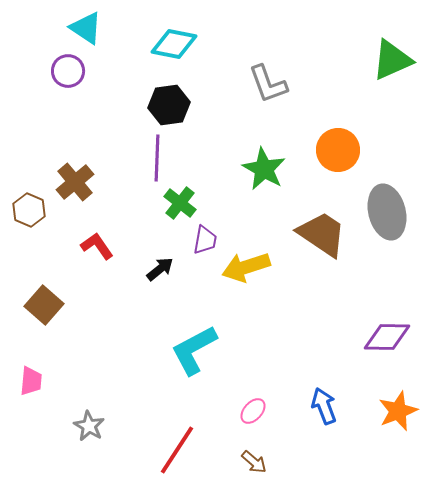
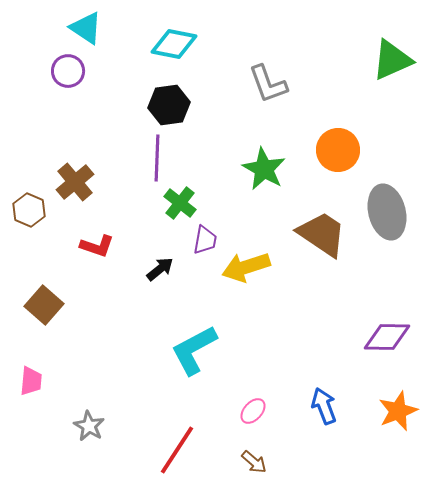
red L-shape: rotated 144 degrees clockwise
